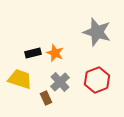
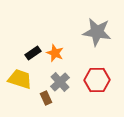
gray star: rotated 8 degrees counterclockwise
black rectangle: rotated 21 degrees counterclockwise
red hexagon: rotated 20 degrees clockwise
